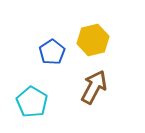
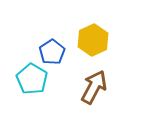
yellow hexagon: rotated 12 degrees counterclockwise
cyan pentagon: moved 23 px up
